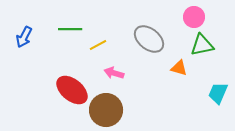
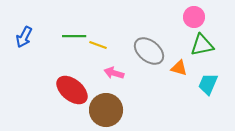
green line: moved 4 px right, 7 px down
gray ellipse: moved 12 px down
yellow line: rotated 48 degrees clockwise
cyan trapezoid: moved 10 px left, 9 px up
